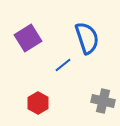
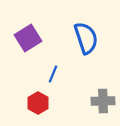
blue semicircle: moved 1 px left
blue line: moved 10 px left, 9 px down; rotated 30 degrees counterclockwise
gray cross: rotated 15 degrees counterclockwise
